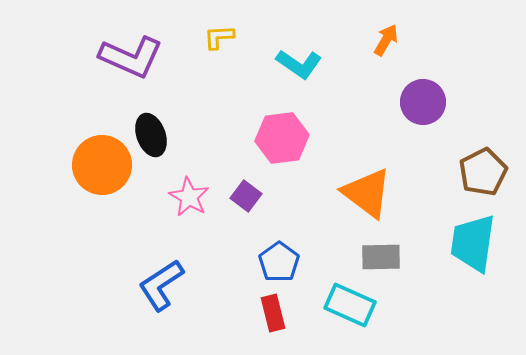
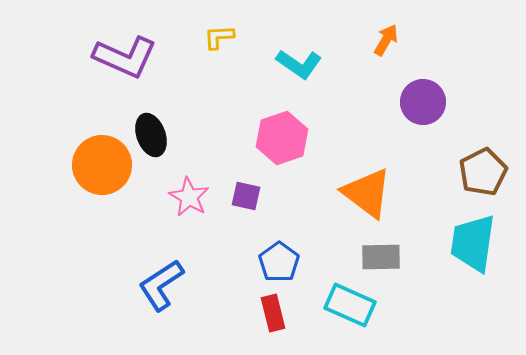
purple L-shape: moved 6 px left
pink hexagon: rotated 12 degrees counterclockwise
purple square: rotated 24 degrees counterclockwise
